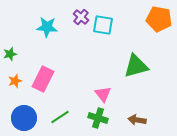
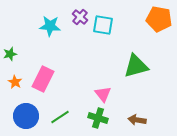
purple cross: moved 1 px left
cyan star: moved 3 px right, 1 px up
orange star: moved 1 px down; rotated 24 degrees counterclockwise
blue circle: moved 2 px right, 2 px up
